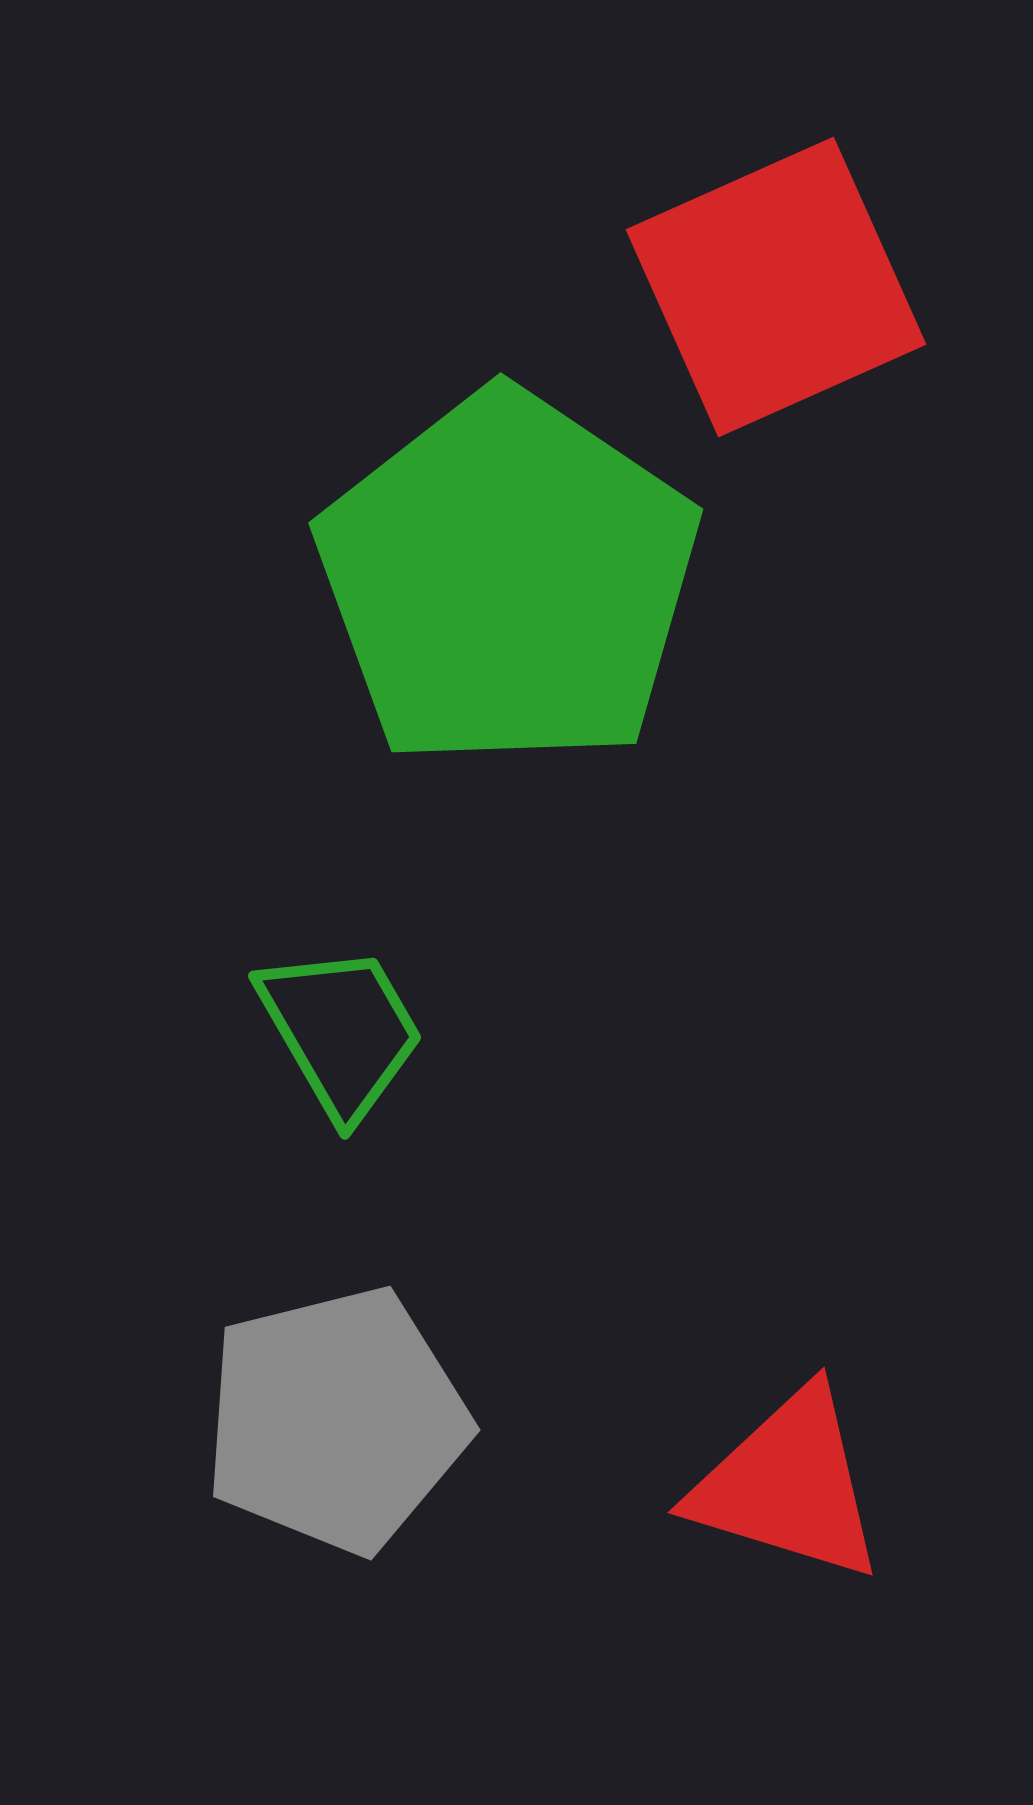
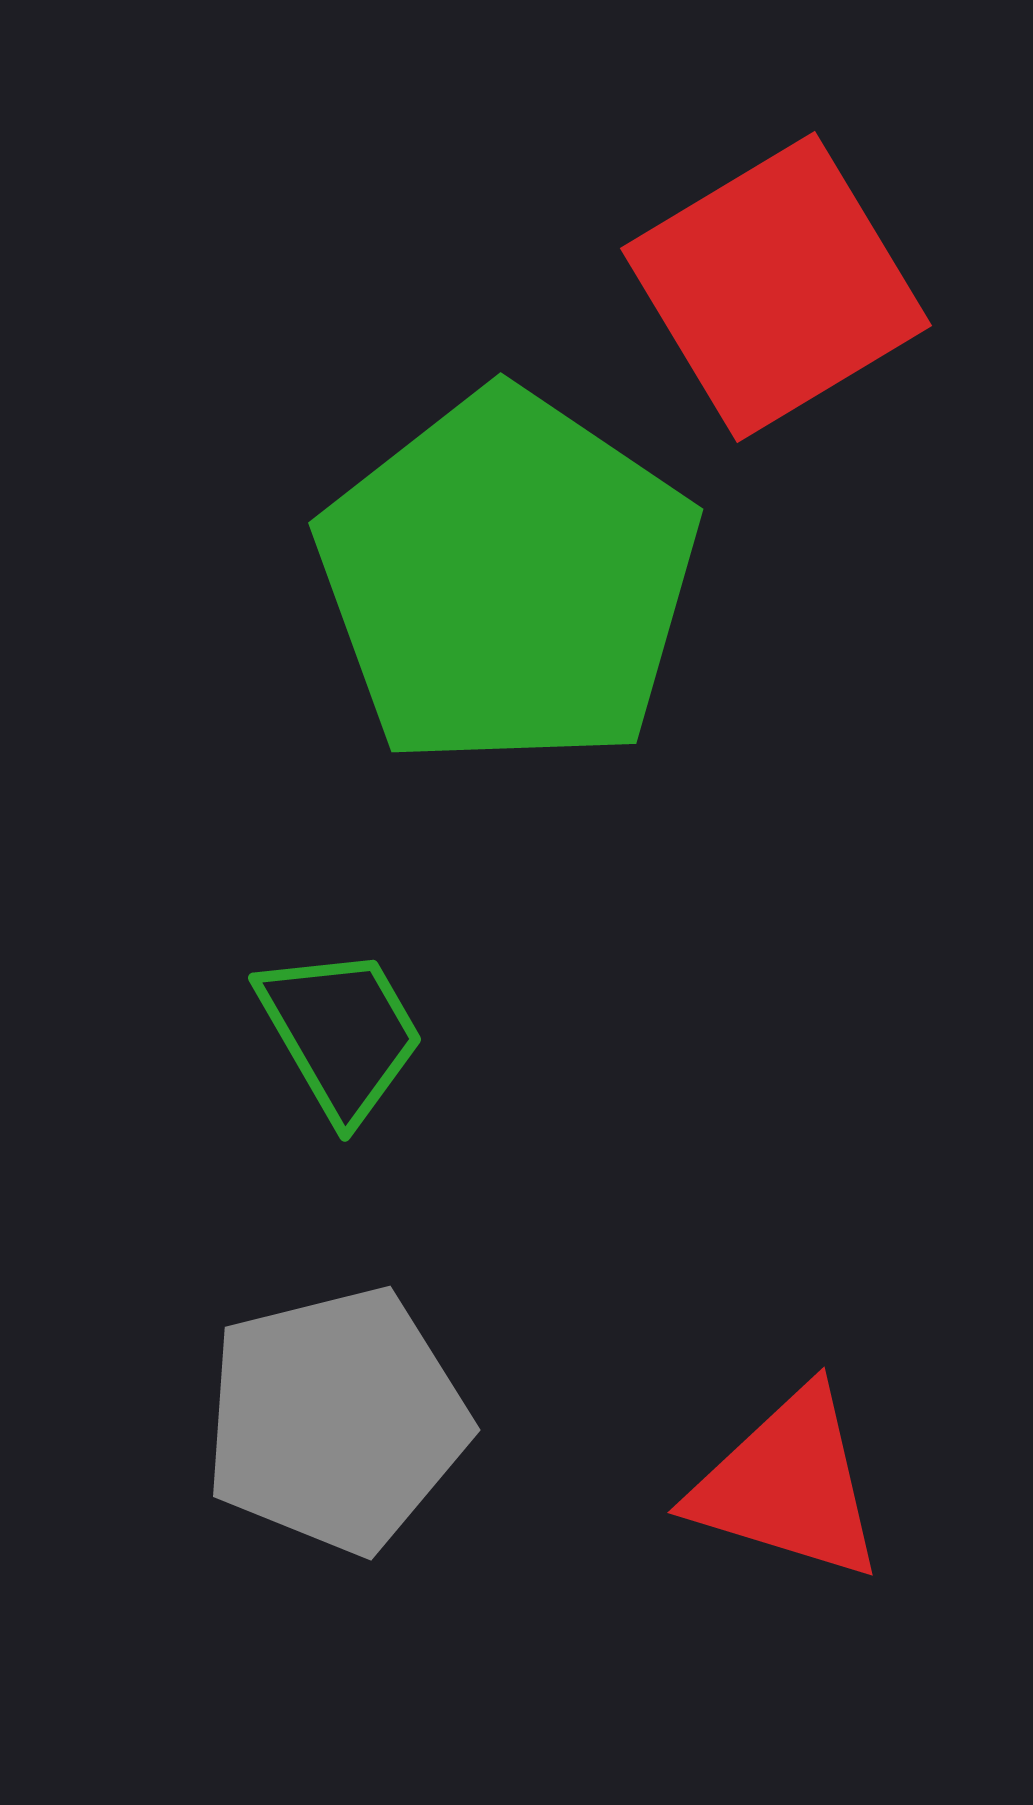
red square: rotated 7 degrees counterclockwise
green trapezoid: moved 2 px down
